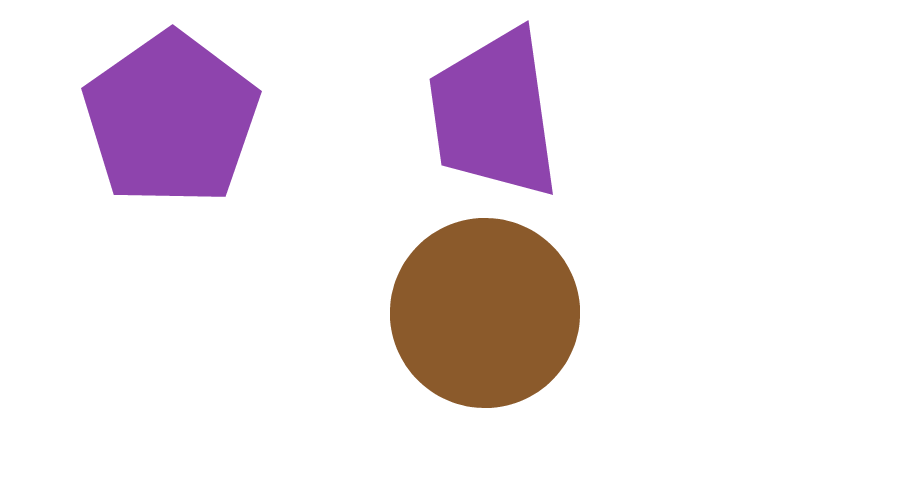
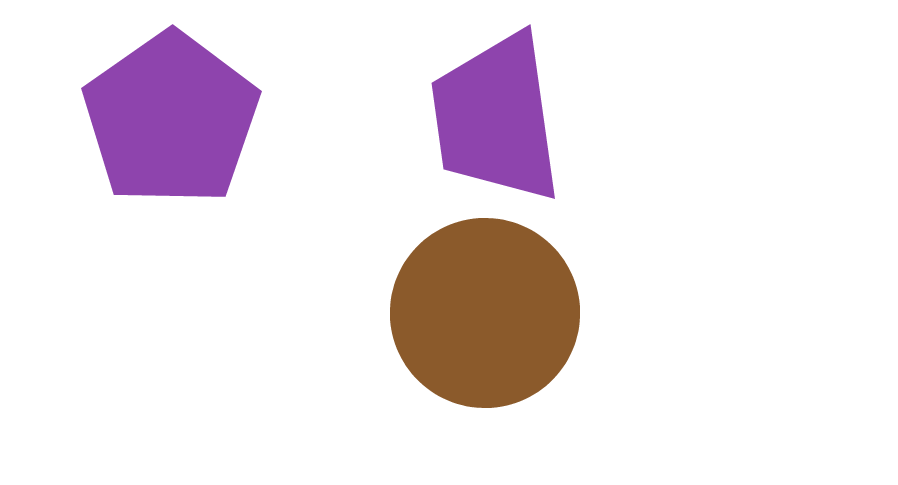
purple trapezoid: moved 2 px right, 4 px down
